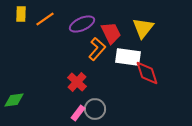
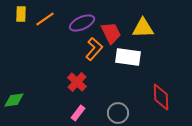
purple ellipse: moved 1 px up
yellow triangle: rotated 50 degrees clockwise
orange L-shape: moved 3 px left
red diamond: moved 14 px right, 24 px down; rotated 16 degrees clockwise
gray circle: moved 23 px right, 4 px down
